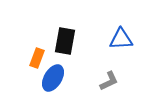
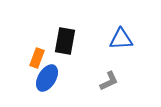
blue ellipse: moved 6 px left
